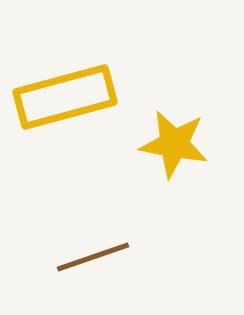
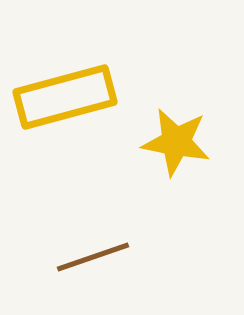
yellow star: moved 2 px right, 2 px up
